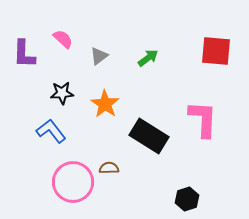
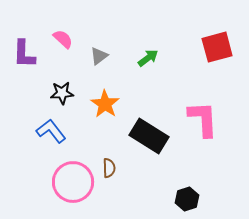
red square: moved 1 px right, 4 px up; rotated 20 degrees counterclockwise
pink L-shape: rotated 6 degrees counterclockwise
brown semicircle: rotated 90 degrees clockwise
